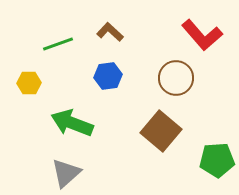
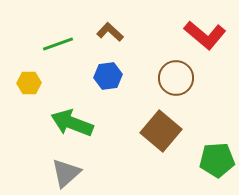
red L-shape: moved 3 px right; rotated 9 degrees counterclockwise
